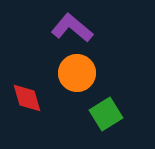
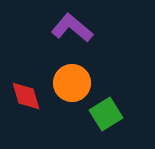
orange circle: moved 5 px left, 10 px down
red diamond: moved 1 px left, 2 px up
